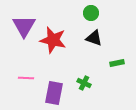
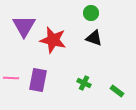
green rectangle: moved 28 px down; rotated 48 degrees clockwise
pink line: moved 15 px left
purple rectangle: moved 16 px left, 13 px up
